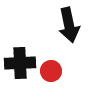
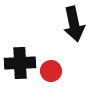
black arrow: moved 5 px right, 1 px up
